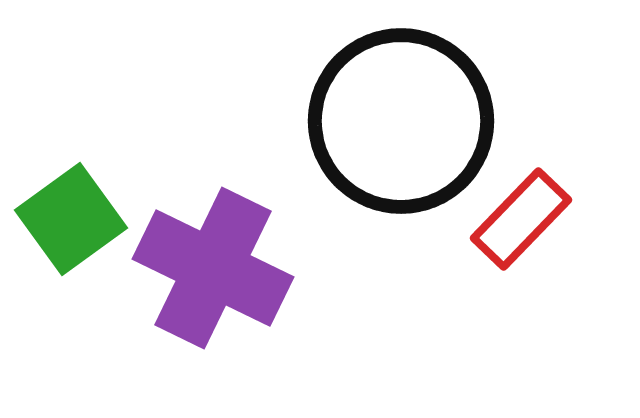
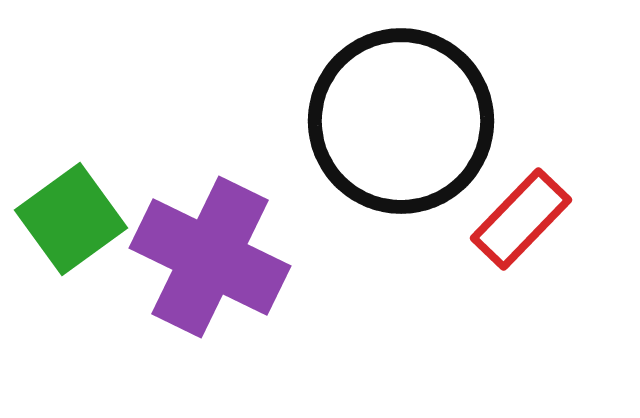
purple cross: moved 3 px left, 11 px up
